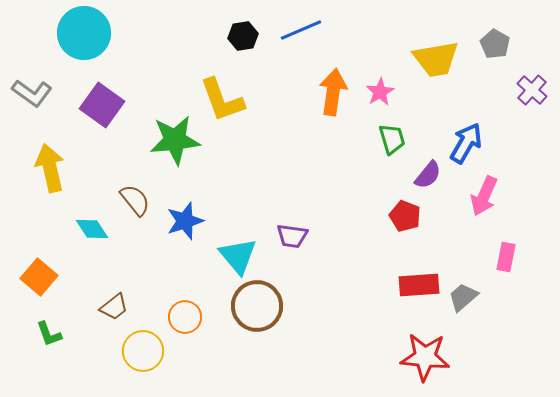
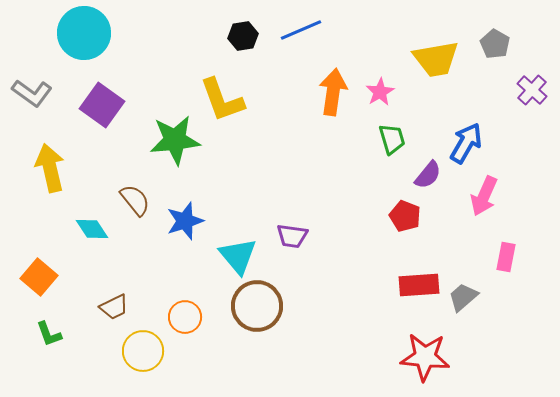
brown trapezoid: rotated 12 degrees clockwise
